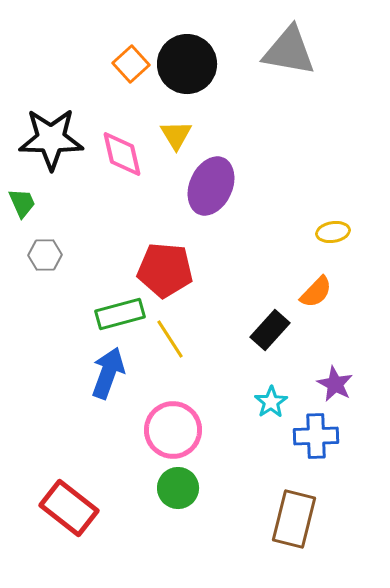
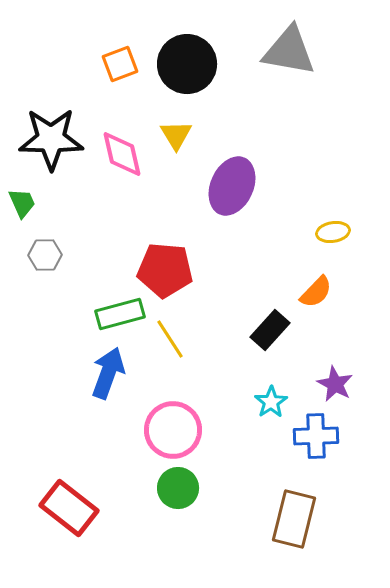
orange square: moved 11 px left; rotated 21 degrees clockwise
purple ellipse: moved 21 px right
